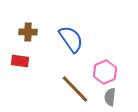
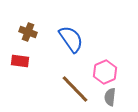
brown cross: rotated 18 degrees clockwise
